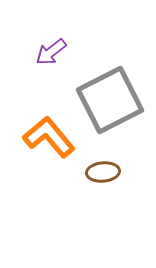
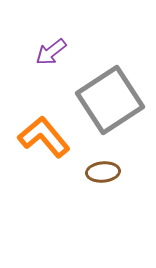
gray square: rotated 6 degrees counterclockwise
orange L-shape: moved 5 px left
